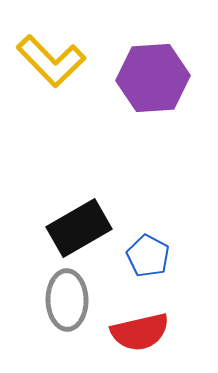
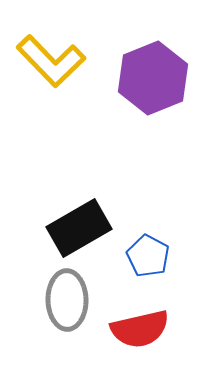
purple hexagon: rotated 18 degrees counterclockwise
red semicircle: moved 3 px up
